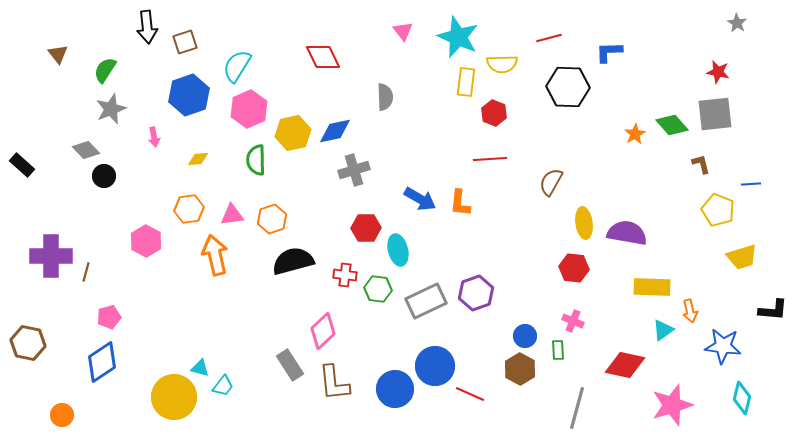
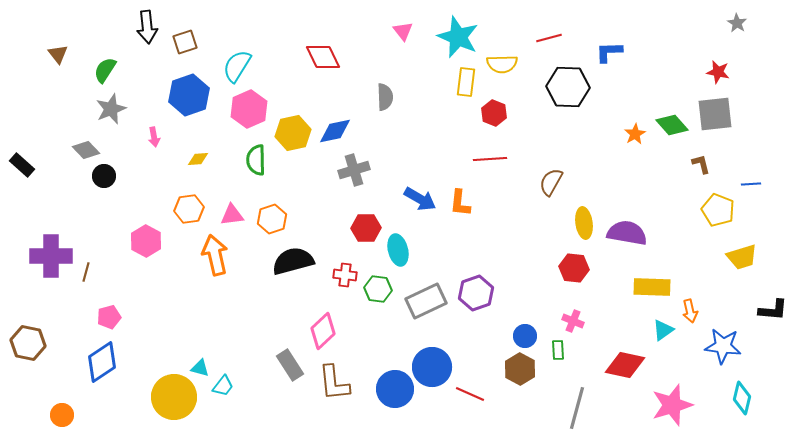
blue circle at (435, 366): moved 3 px left, 1 px down
